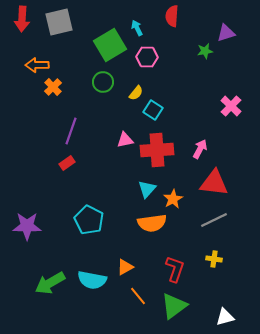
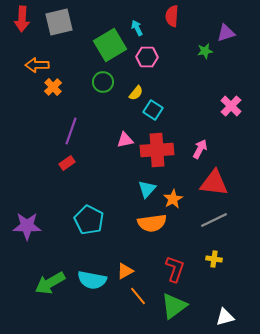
orange triangle: moved 4 px down
